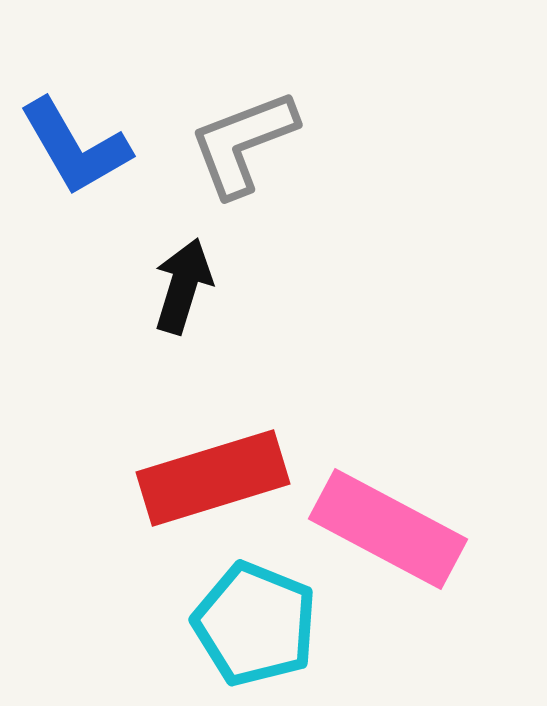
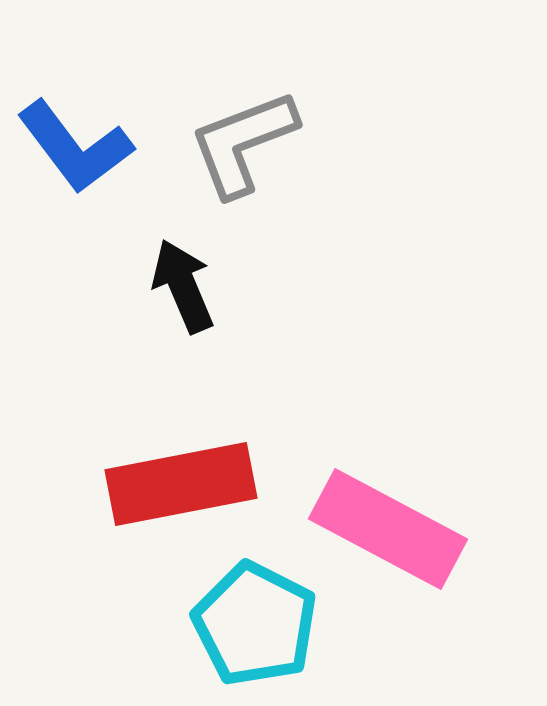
blue L-shape: rotated 7 degrees counterclockwise
black arrow: rotated 40 degrees counterclockwise
red rectangle: moved 32 px left, 6 px down; rotated 6 degrees clockwise
cyan pentagon: rotated 5 degrees clockwise
